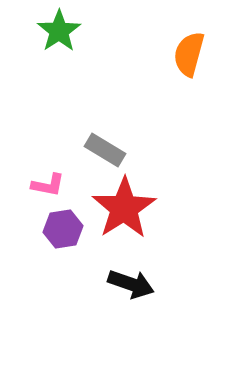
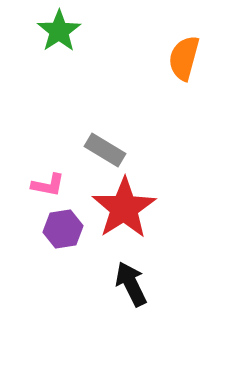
orange semicircle: moved 5 px left, 4 px down
black arrow: rotated 135 degrees counterclockwise
